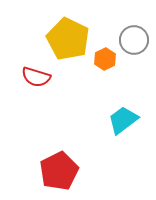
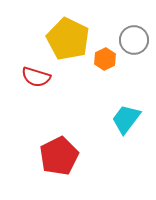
cyan trapezoid: moved 3 px right, 1 px up; rotated 16 degrees counterclockwise
red pentagon: moved 15 px up
